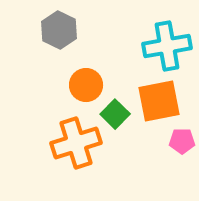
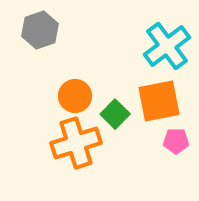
gray hexagon: moved 19 px left; rotated 15 degrees clockwise
cyan cross: rotated 27 degrees counterclockwise
orange circle: moved 11 px left, 11 px down
pink pentagon: moved 6 px left
